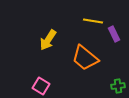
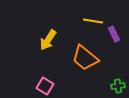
pink square: moved 4 px right
